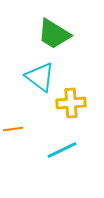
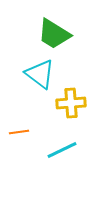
cyan triangle: moved 3 px up
orange line: moved 6 px right, 3 px down
